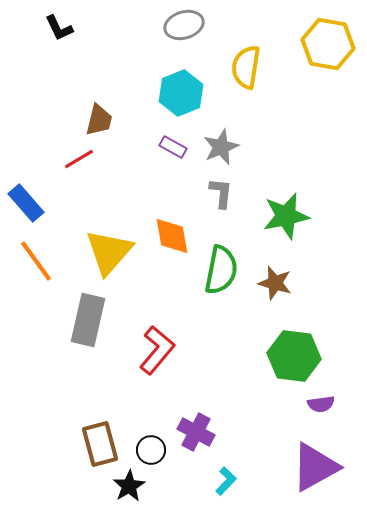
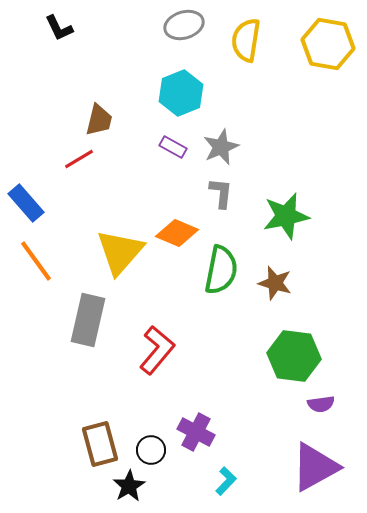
yellow semicircle: moved 27 px up
orange diamond: moved 5 px right, 3 px up; rotated 57 degrees counterclockwise
yellow triangle: moved 11 px right
